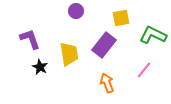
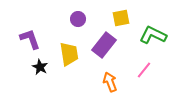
purple circle: moved 2 px right, 8 px down
orange arrow: moved 3 px right, 1 px up
